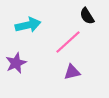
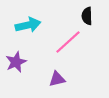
black semicircle: rotated 30 degrees clockwise
purple star: moved 1 px up
purple triangle: moved 15 px left, 7 px down
